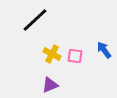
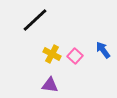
blue arrow: moved 1 px left
pink square: rotated 35 degrees clockwise
purple triangle: rotated 30 degrees clockwise
